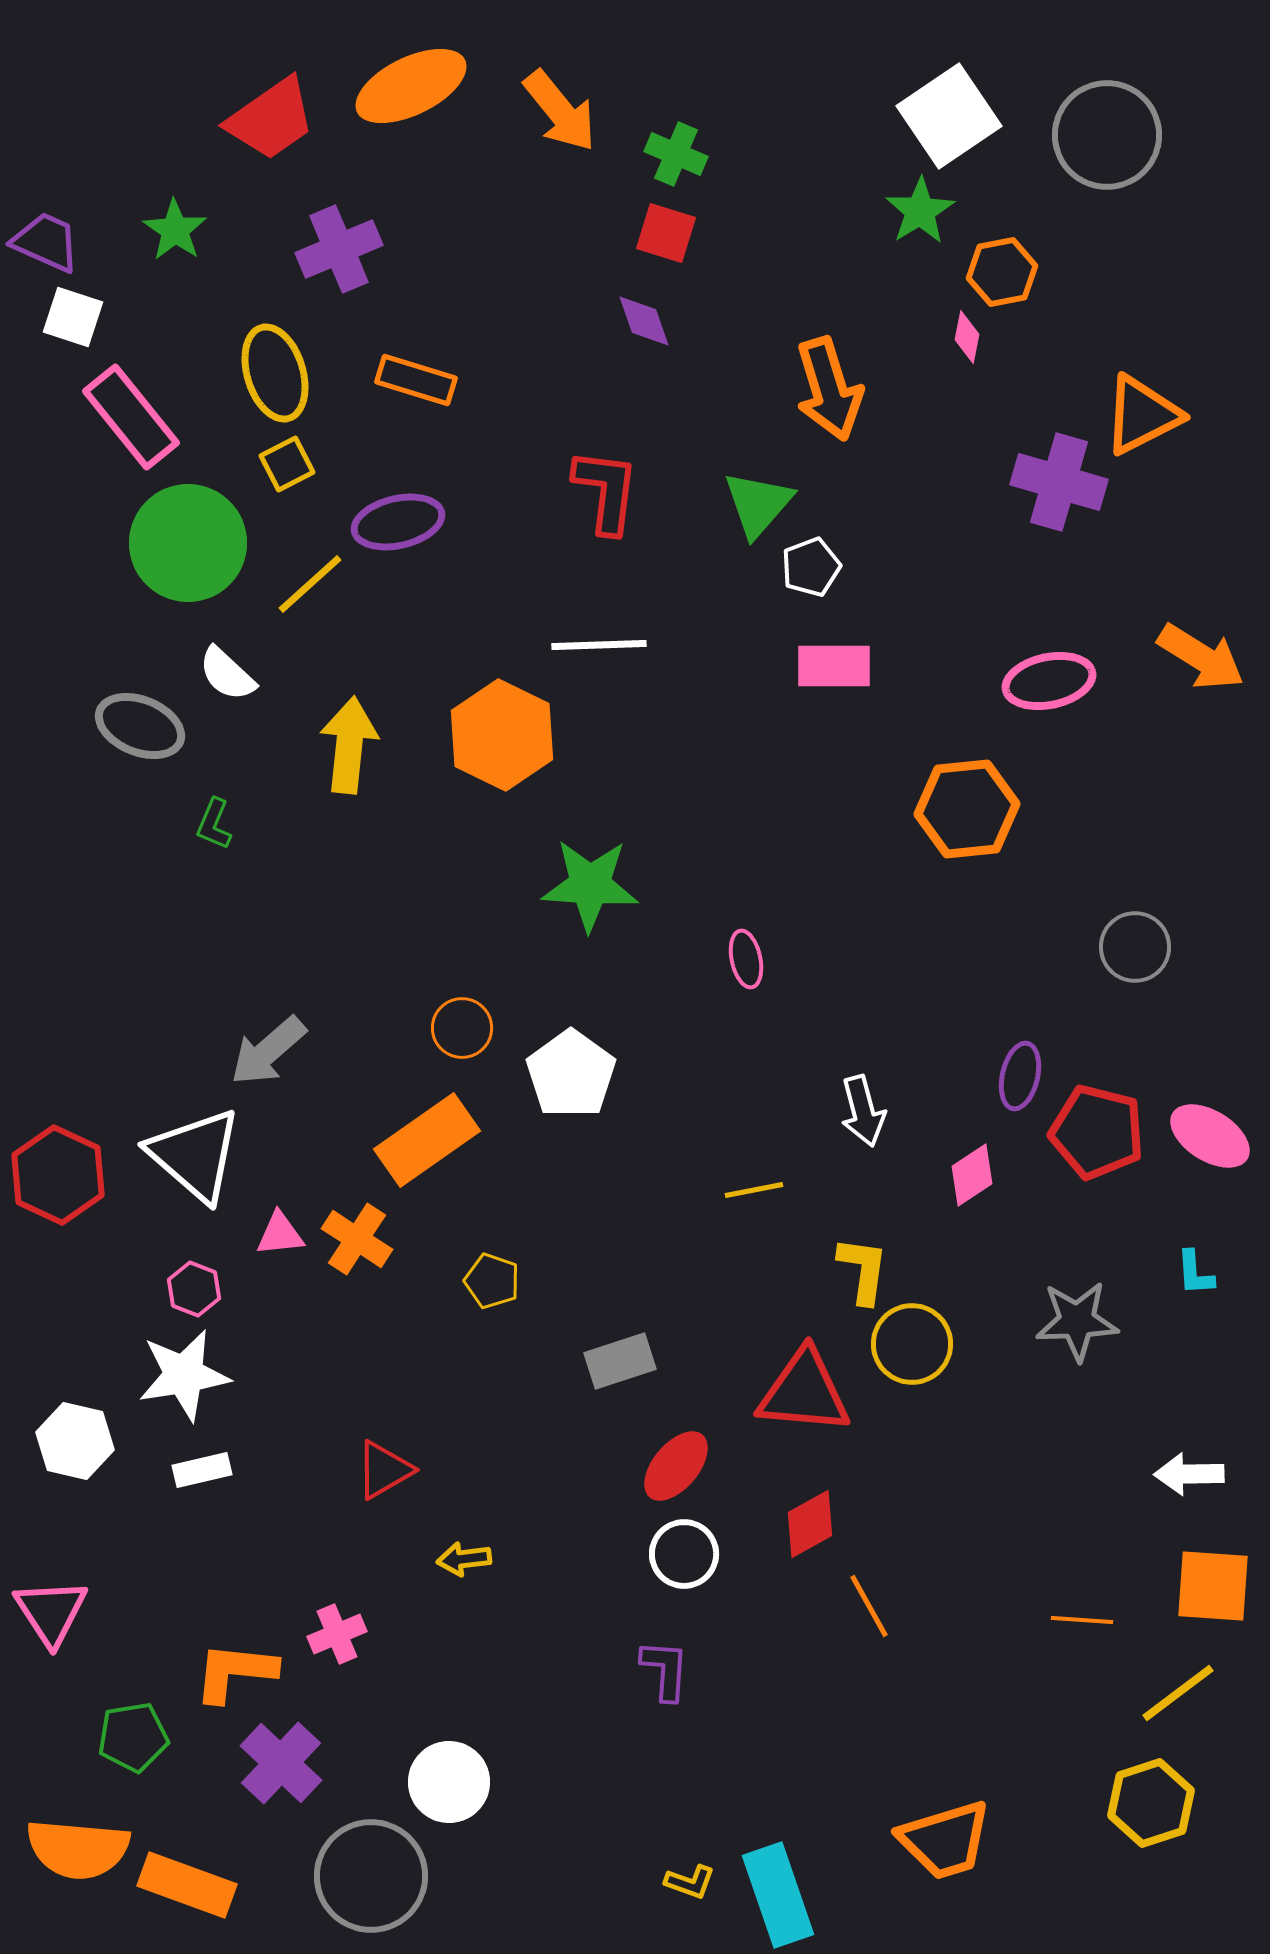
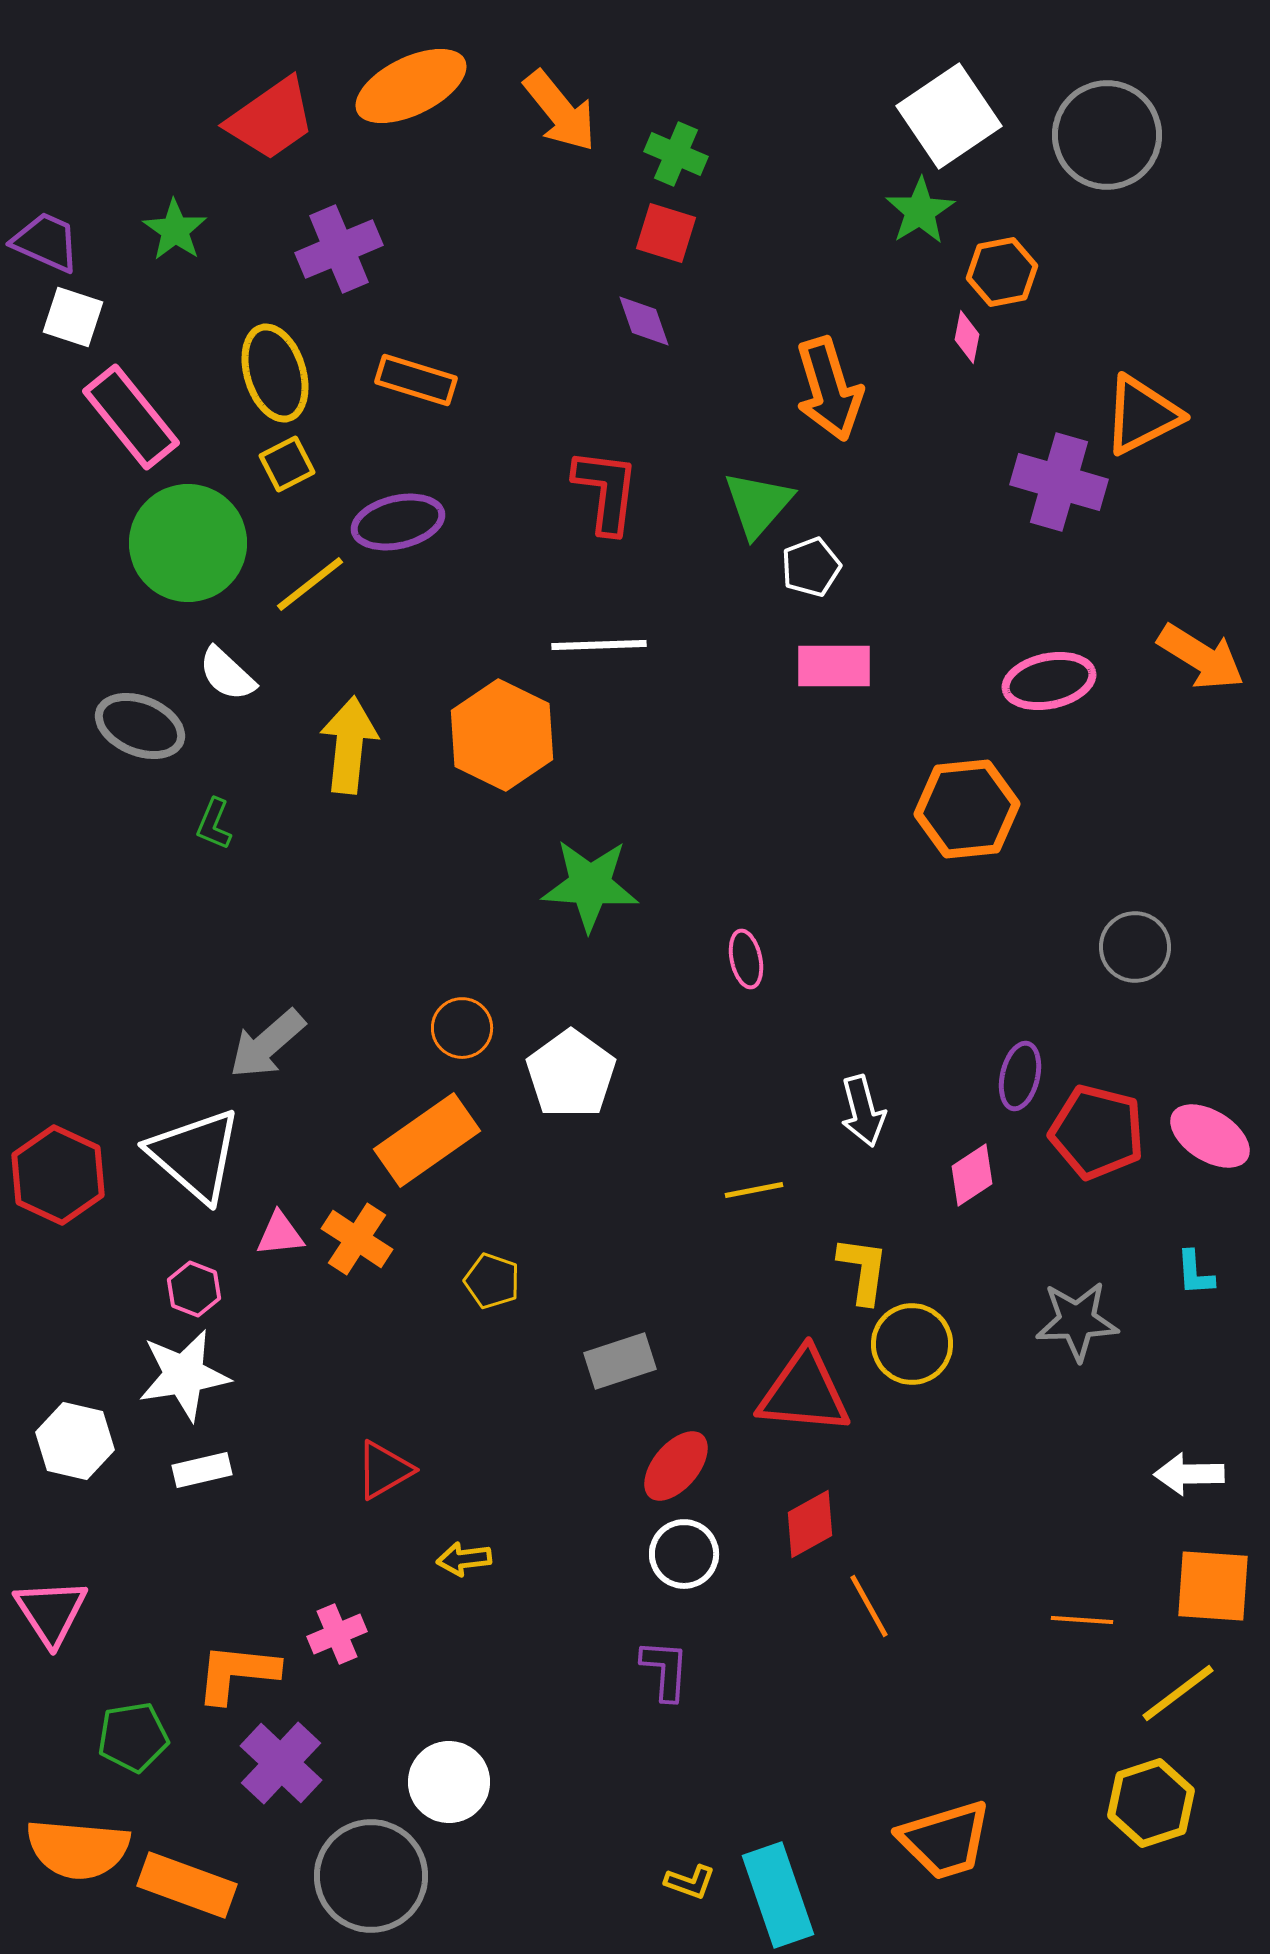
yellow line at (310, 584): rotated 4 degrees clockwise
gray arrow at (268, 1051): moved 1 px left, 7 px up
orange L-shape at (235, 1672): moved 2 px right, 1 px down
